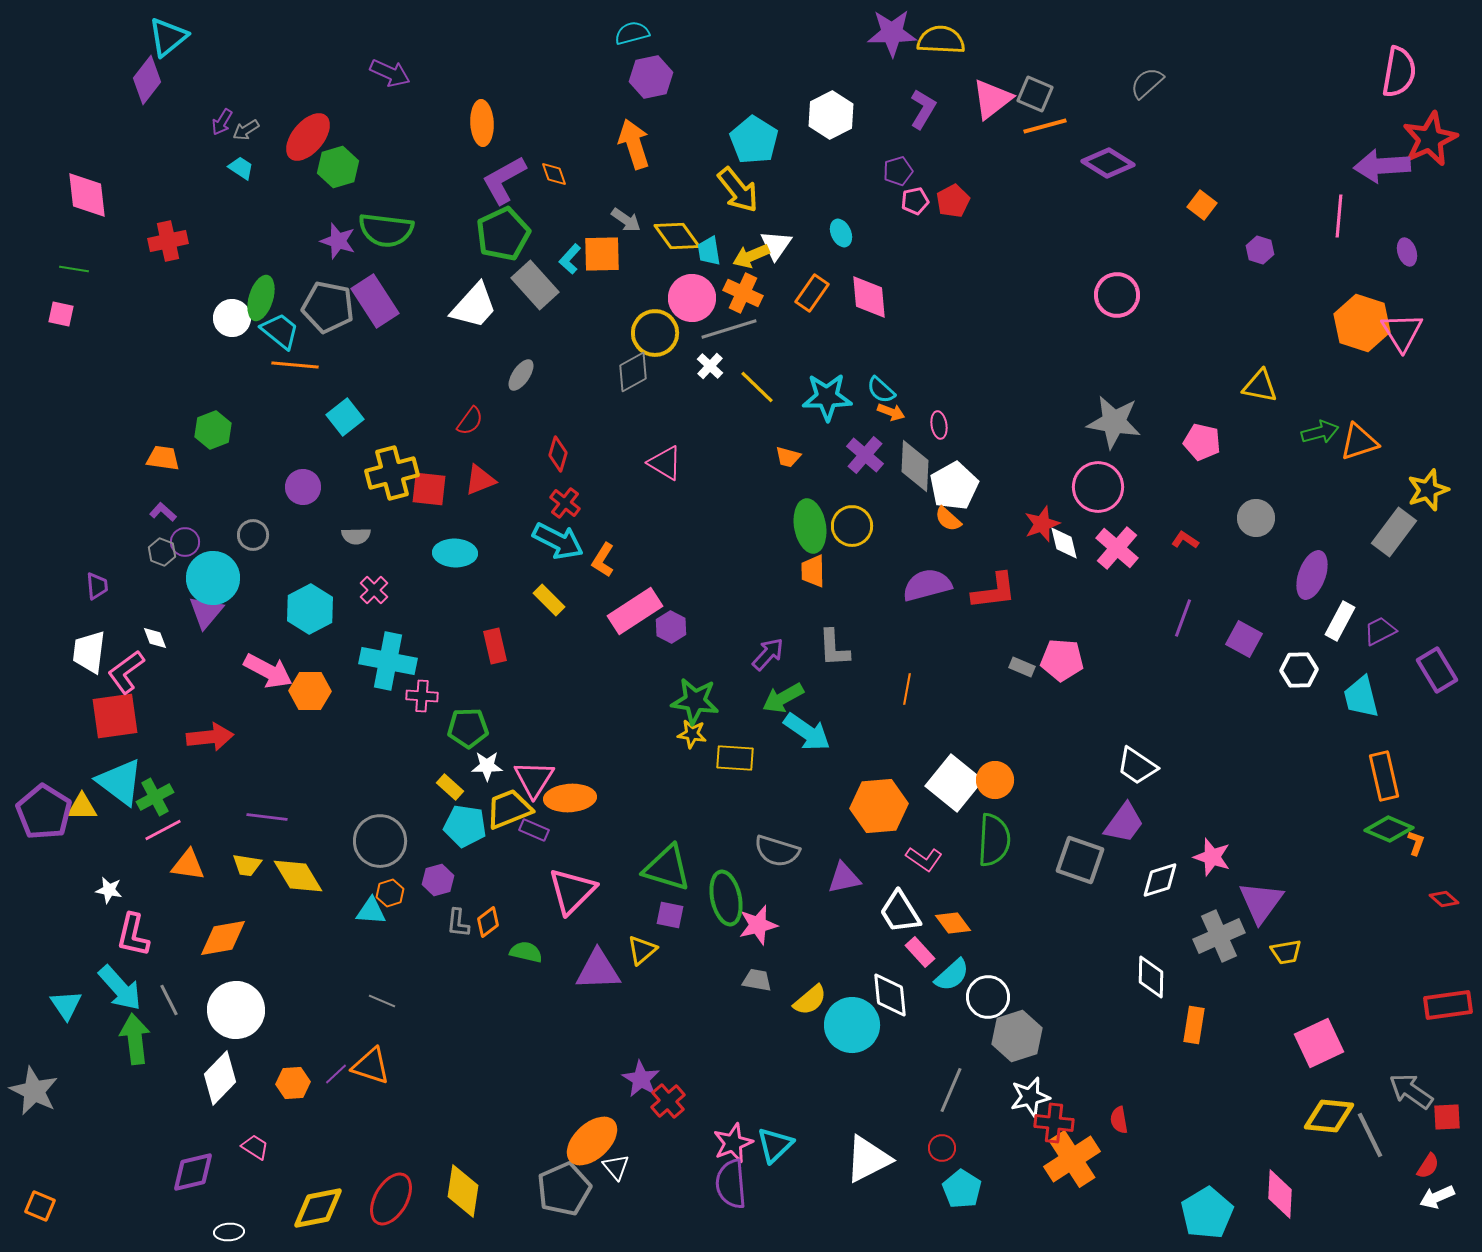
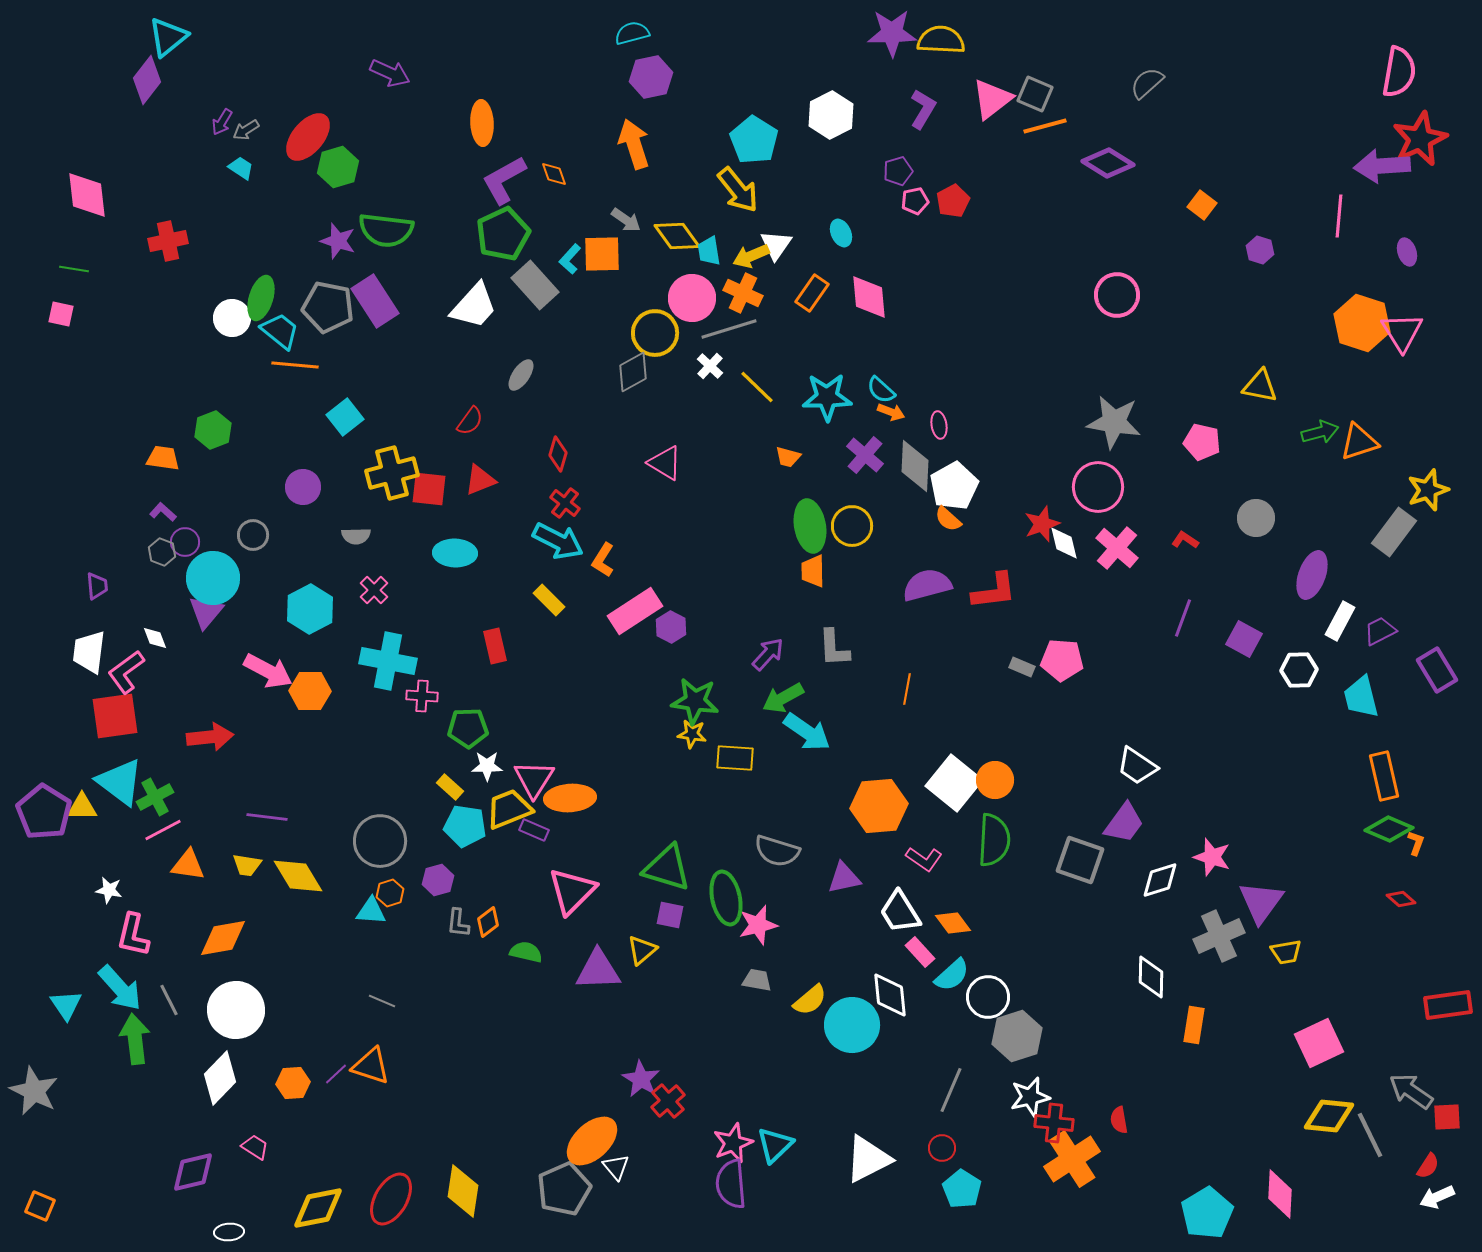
red star at (1430, 139): moved 10 px left
red diamond at (1444, 899): moved 43 px left
